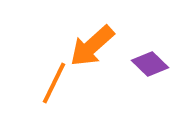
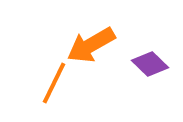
orange arrow: moved 1 px left, 1 px up; rotated 12 degrees clockwise
